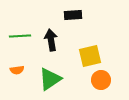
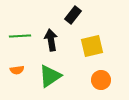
black rectangle: rotated 48 degrees counterclockwise
yellow square: moved 2 px right, 10 px up
green triangle: moved 3 px up
